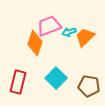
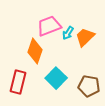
cyan arrow: moved 1 px left, 1 px down; rotated 40 degrees counterclockwise
orange diamond: moved 8 px down
